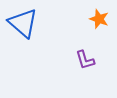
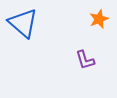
orange star: rotated 30 degrees clockwise
